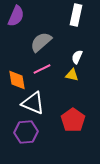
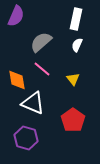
white rectangle: moved 4 px down
white semicircle: moved 12 px up
pink line: rotated 66 degrees clockwise
yellow triangle: moved 1 px right, 4 px down; rotated 40 degrees clockwise
purple hexagon: moved 6 px down; rotated 20 degrees clockwise
